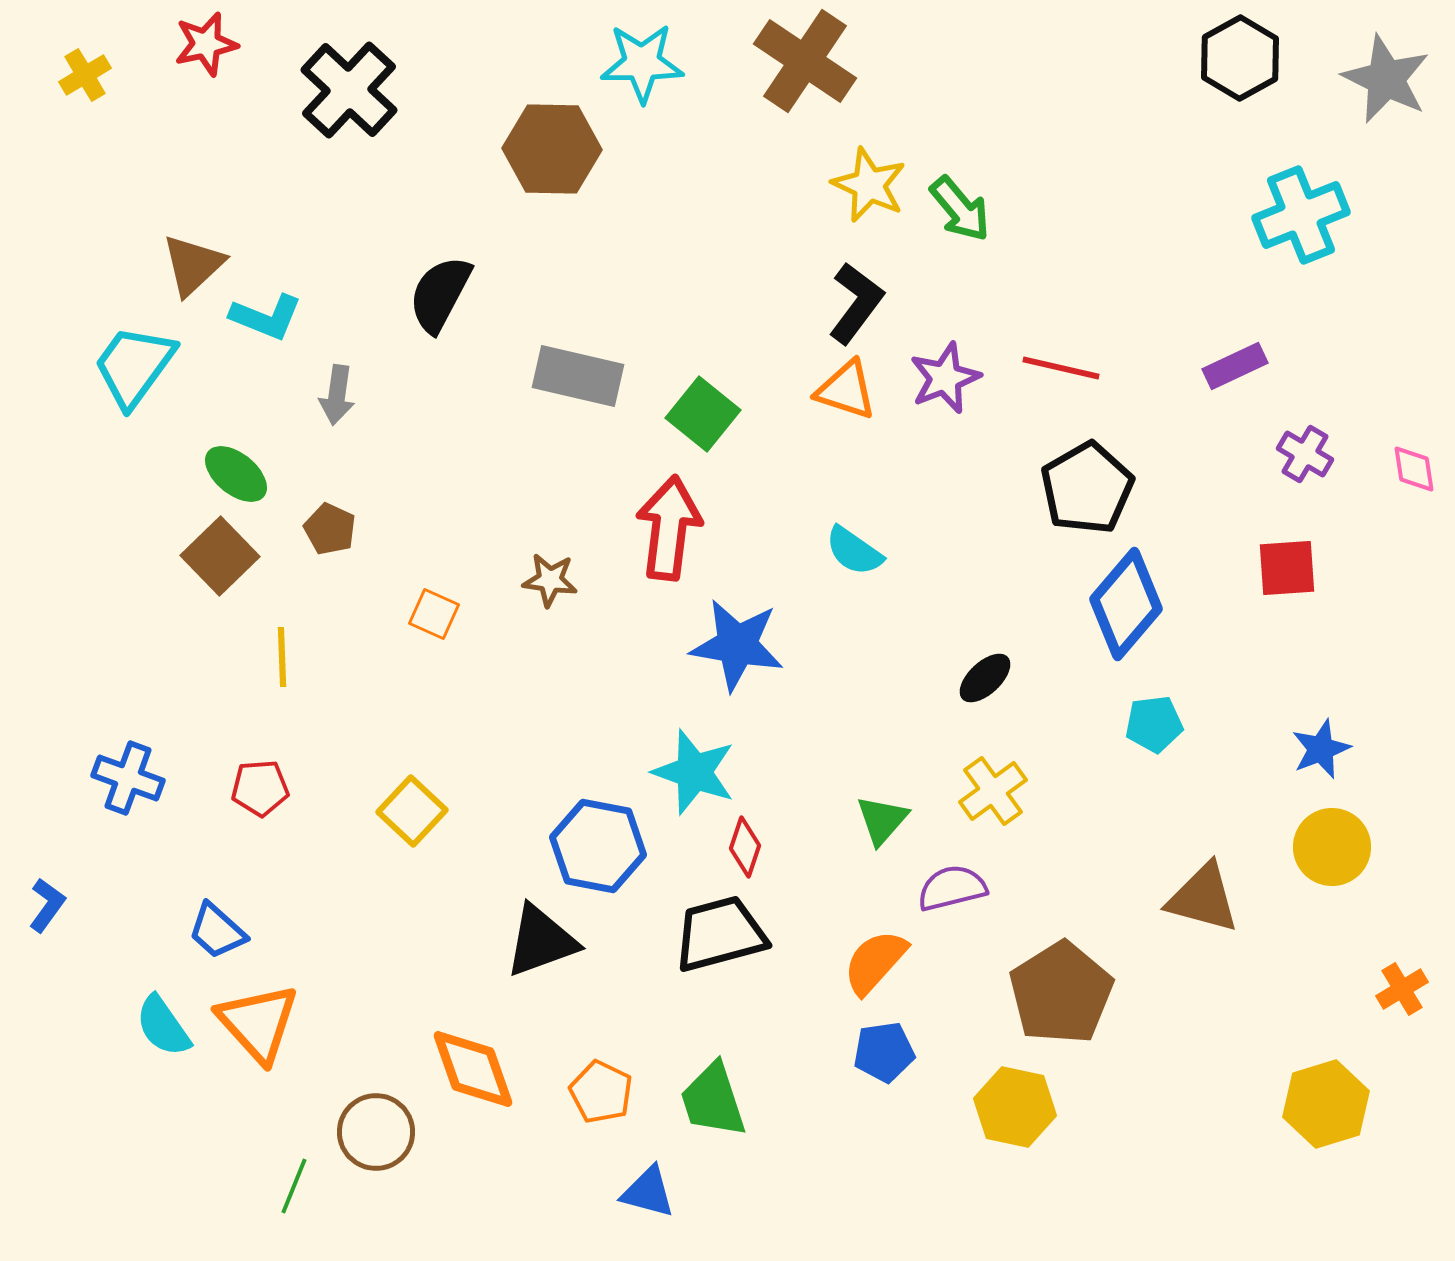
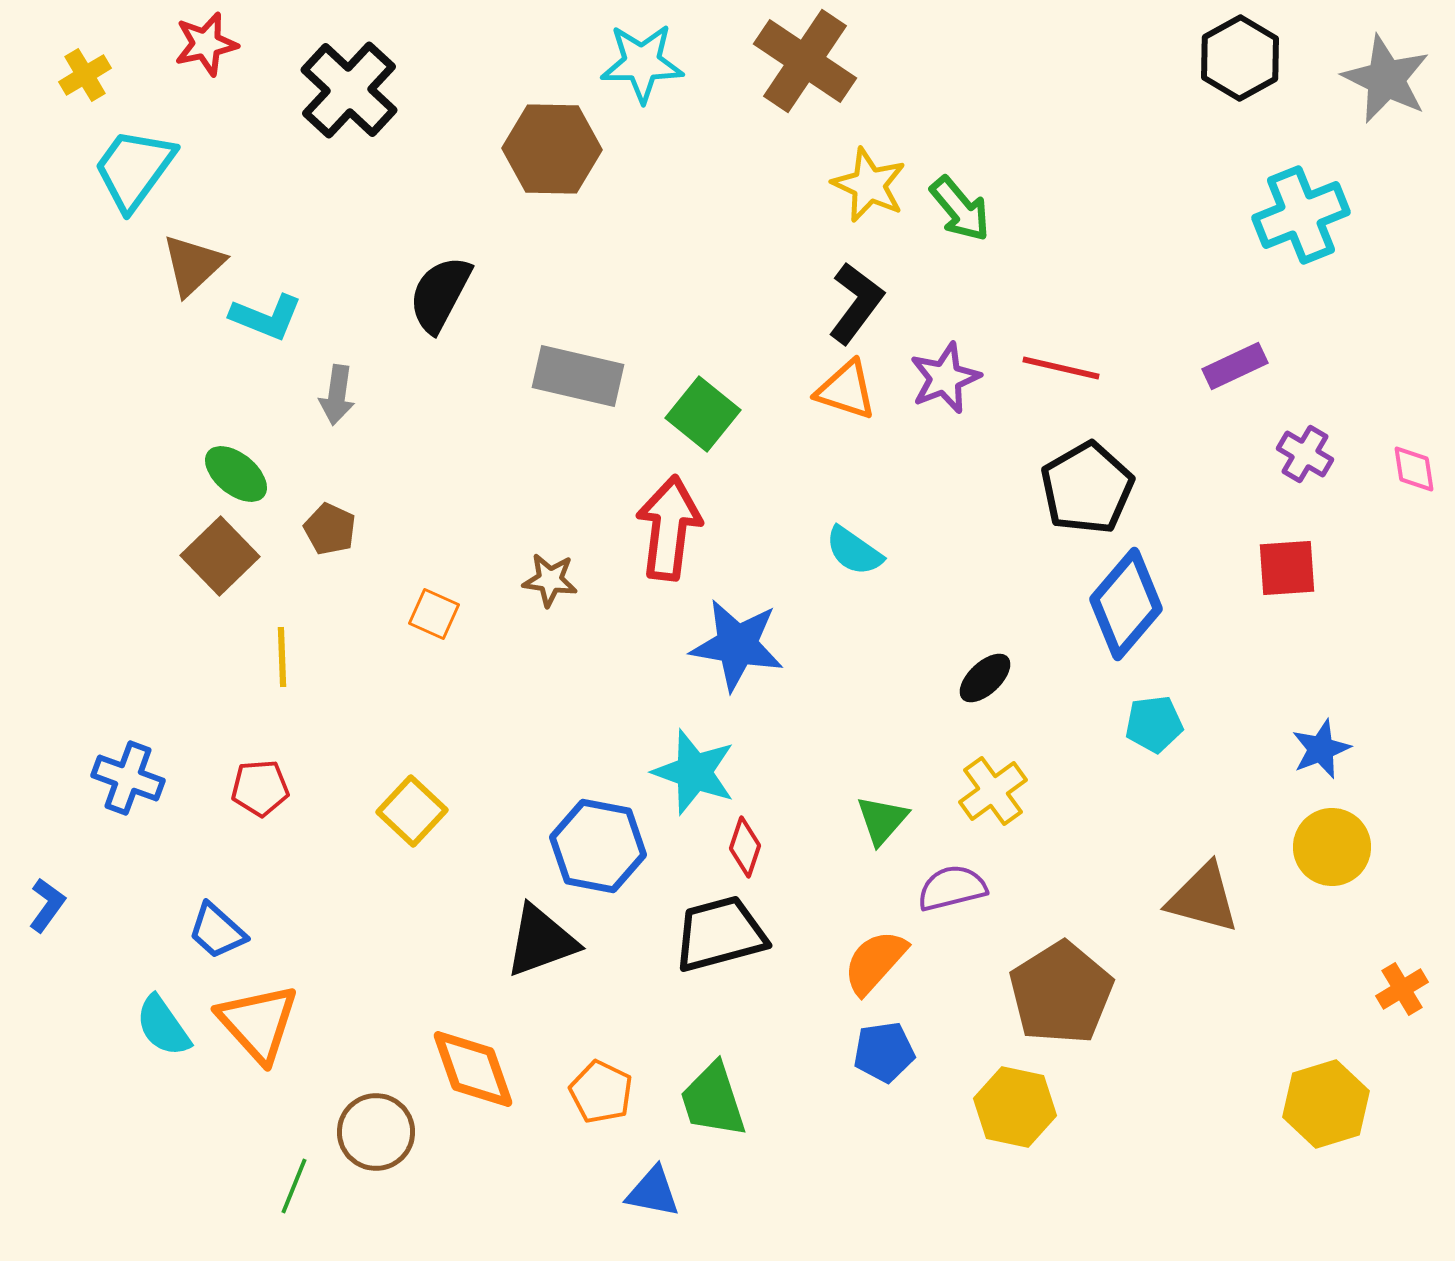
cyan trapezoid at (134, 366): moved 197 px up
blue triangle at (648, 1192): moved 5 px right; rotated 4 degrees counterclockwise
